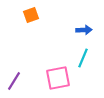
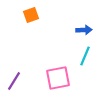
cyan line: moved 2 px right, 2 px up
